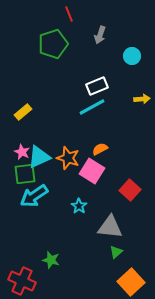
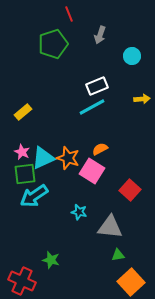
cyan triangle: moved 4 px right, 1 px down
cyan star: moved 6 px down; rotated 21 degrees counterclockwise
green triangle: moved 2 px right, 3 px down; rotated 32 degrees clockwise
